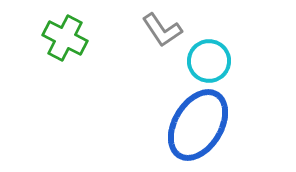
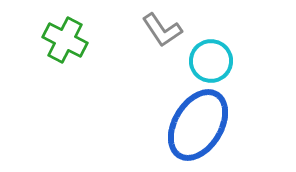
green cross: moved 2 px down
cyan circle: moved 2 px right
